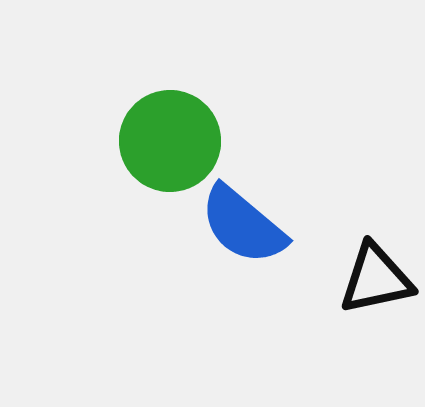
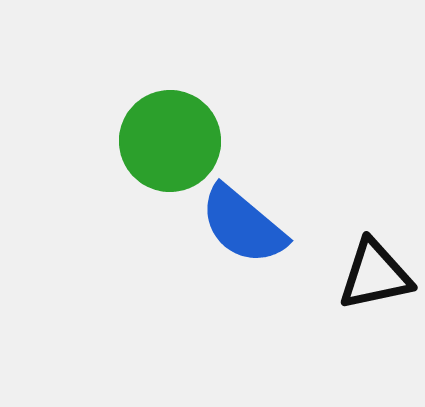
black triangle: moved 1 px left, 4 px up
